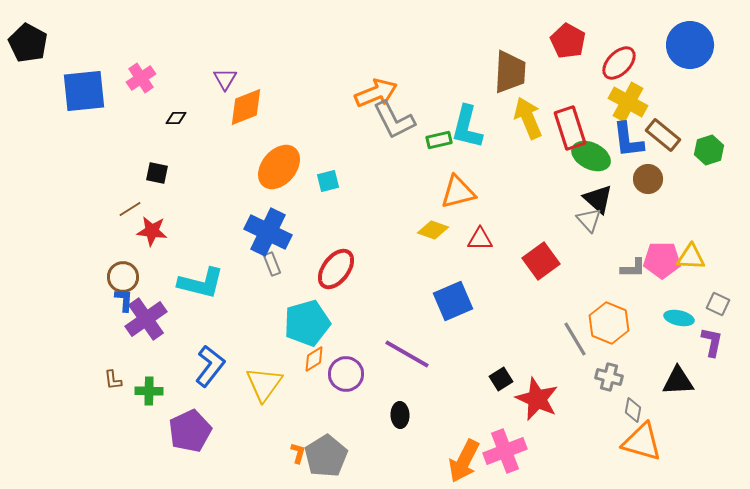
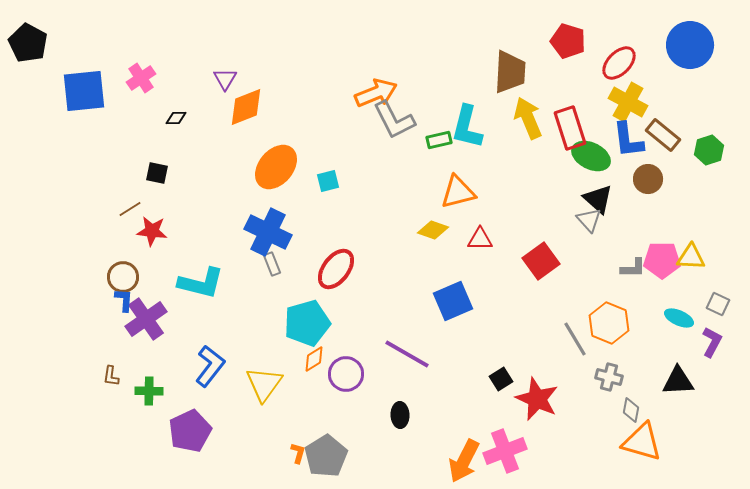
red pentagon at (568, 41): rotated 12 degrees counterclockwise
orange ellipse at (279, 167): moved 3 px left
cyan ellipse at (679, 318): rotated 12 degrees clockwise
purple L-shape at (712, 342): rotated 16 degrees clockwise
brown L-shape at (113, 380): moved 2 px left, 4 px up; rotated 15 degrees clockwise
gray diamond at (633, 410): moved 2 px left
